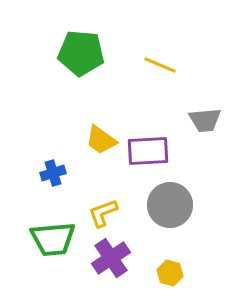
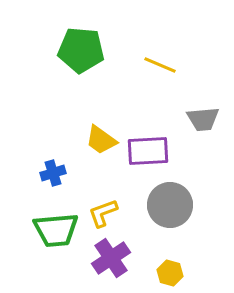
green pentagon: moved 3 px up
gray trapezoid: moved 2 px left, 1 px up
green trapezoid: moved 3 px right, 9 px up
